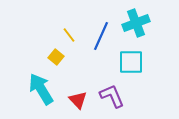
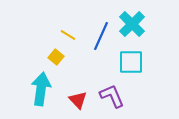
cyan cross: moved 4 px left, 1 px down; rotated 24 degrees counterclockwise
yellow line: moved 1 px left; rotated 21 degrees counterclockwise
cyan arrow: rotated 40 degrees clockwise
